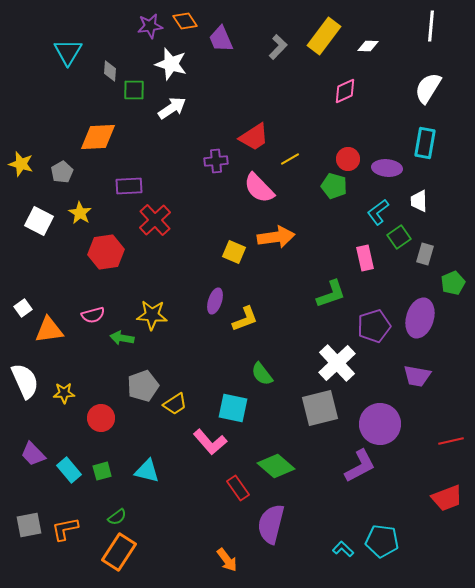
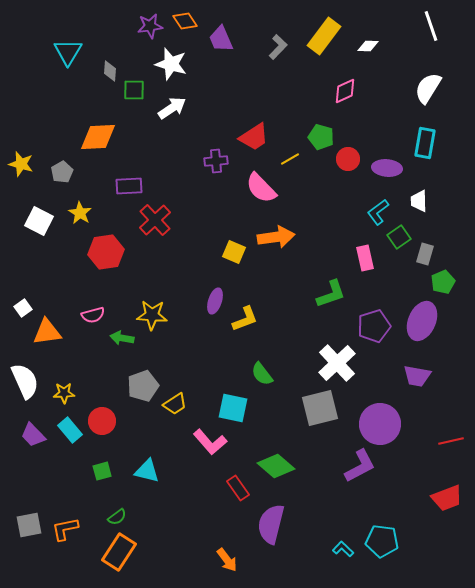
white line at (431, 26): rotated 24 degrees counterclockwise
green pentagon at (334, 186): moved 13 px left, 49 px up
pink semicircle at (259, 188): moved 2 px right
green pentagon at (453, 283): moved 10 px left, 1 px up
purple ellipse at (420, 318): moved 2 px right, 3 px down; rotated 6 degrees clockwise
orange triangle at (49, 330): moved 2 px left, 2 px down
red circle at (101, 418): moved 1 px right, 3 px down
purple trapezoid at (33, 454): moved 19 px up
cyan rectangle at (69, 470): moved 1 px right, 40 px up
